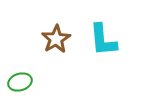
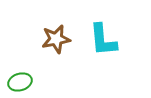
brown star: rotated 20 degrees clockwise
